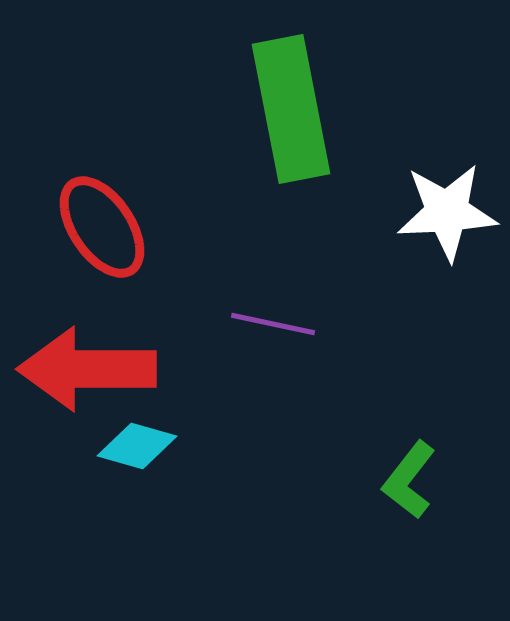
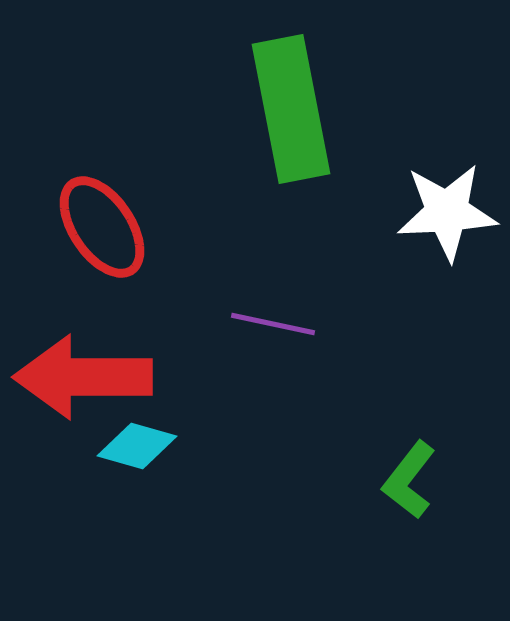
red arrow: moved 4 px left, 8 px down
